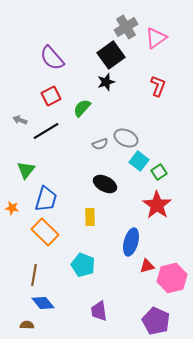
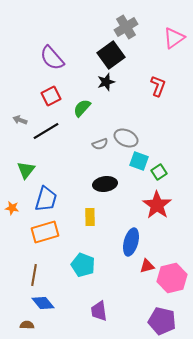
pink triangle: moved 18 px right
cyan square: rotated 18 degrees counterclockwise
black ellipse: rotated 35 degrees counterclockwise
orange rectangle: rotated 60 degrees counterclockwise
purple pentagon: moved 6 px right; rotated 12 degrees counterclockwise
